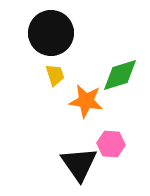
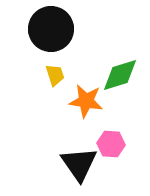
black circle: moved 4 px up
